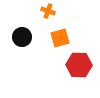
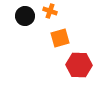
orange cross: moved 2 px right
black circle: moved 3 px right, 21 px up
